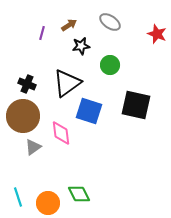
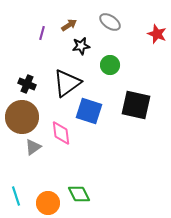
brown circle: moved 1 px left, 1 px down
cyan line: moved 2 px left, 1 px up
